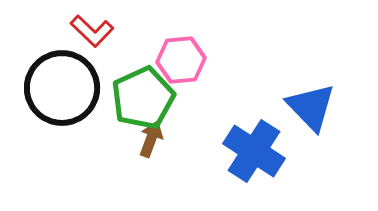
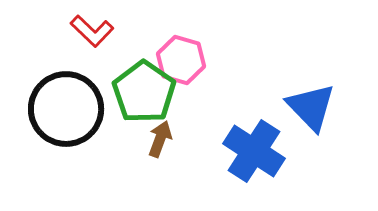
pink hexagon: rotated 21 degrees clockwise
black circle: moved 4 px right, 21 px down
green pentagon: moved 1 px right, 6 px up; rotated 12 degrees counterclockwise
brown arrow: moved 9 px right
